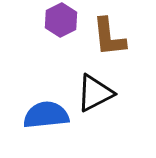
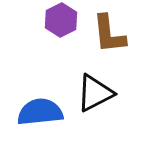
brown L-shape: moved 3 px up
blue semicircle: moved 6 px left, 3 px up
